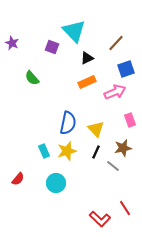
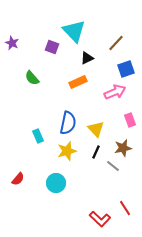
orange rectangle: moved 9 px left
cyan rectangle: moved 6 px left, 15 px up
